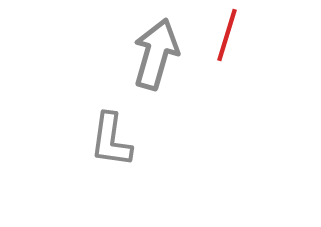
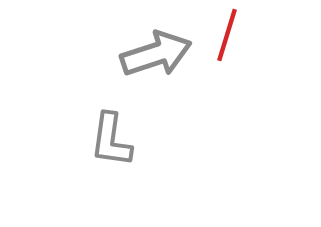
gray arrow: rotated 56 degrees clockwise
